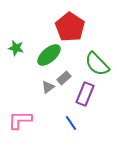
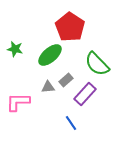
green star: moved 1 px left, 1 px down
green ellipse: moved 1 px right
gray rectangle: moved 2 px right, 2 px down
gray triangle: rotated 32 degrees clockwise
purple rectangle: rotated 20 degrees clockwise
pink L-shape: moved 2 px left, 18 px up
